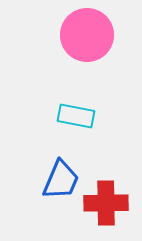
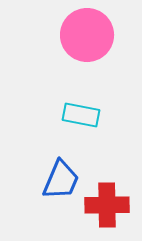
cyan rectangle: moved 5 px right, 1 px up
red cross: moved 1 px right, 2 px down
